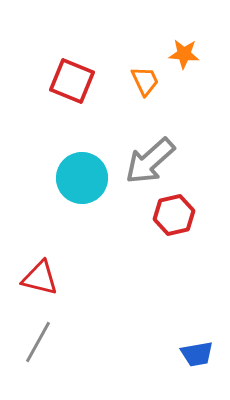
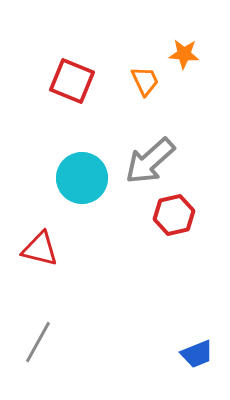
red triangle: moved 29 px up
blue trapezoid: rotated 12 degrees counterclockwise
